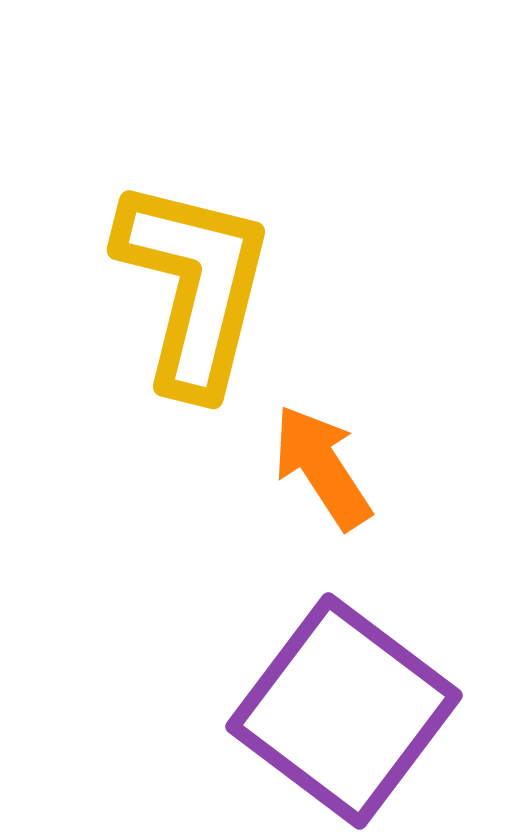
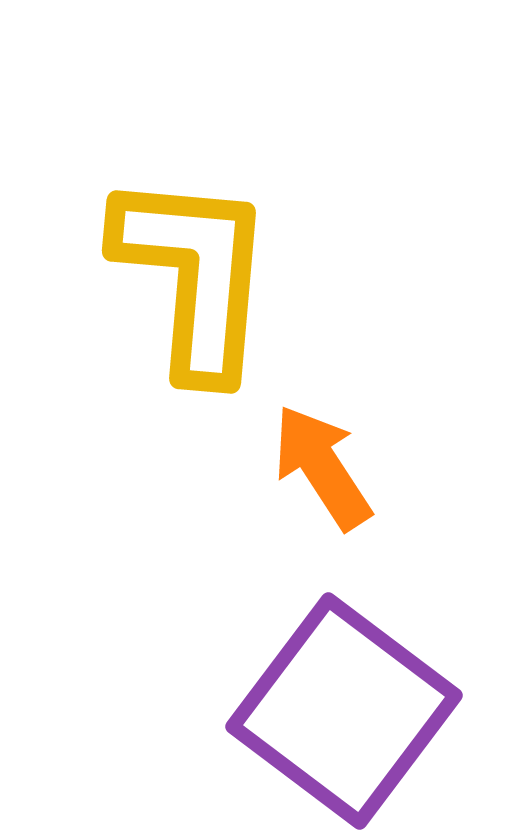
yellow L-shape: moved 11 px up; rotated 9 degrees counterclockwise
